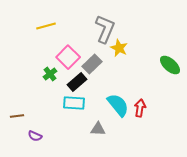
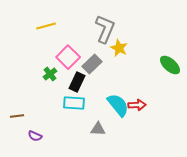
black rectangle: rotated 24 degrees counterclockwise
red arrow: moved 3 px left, 3 px up; rotated 78 degrees clockwise
